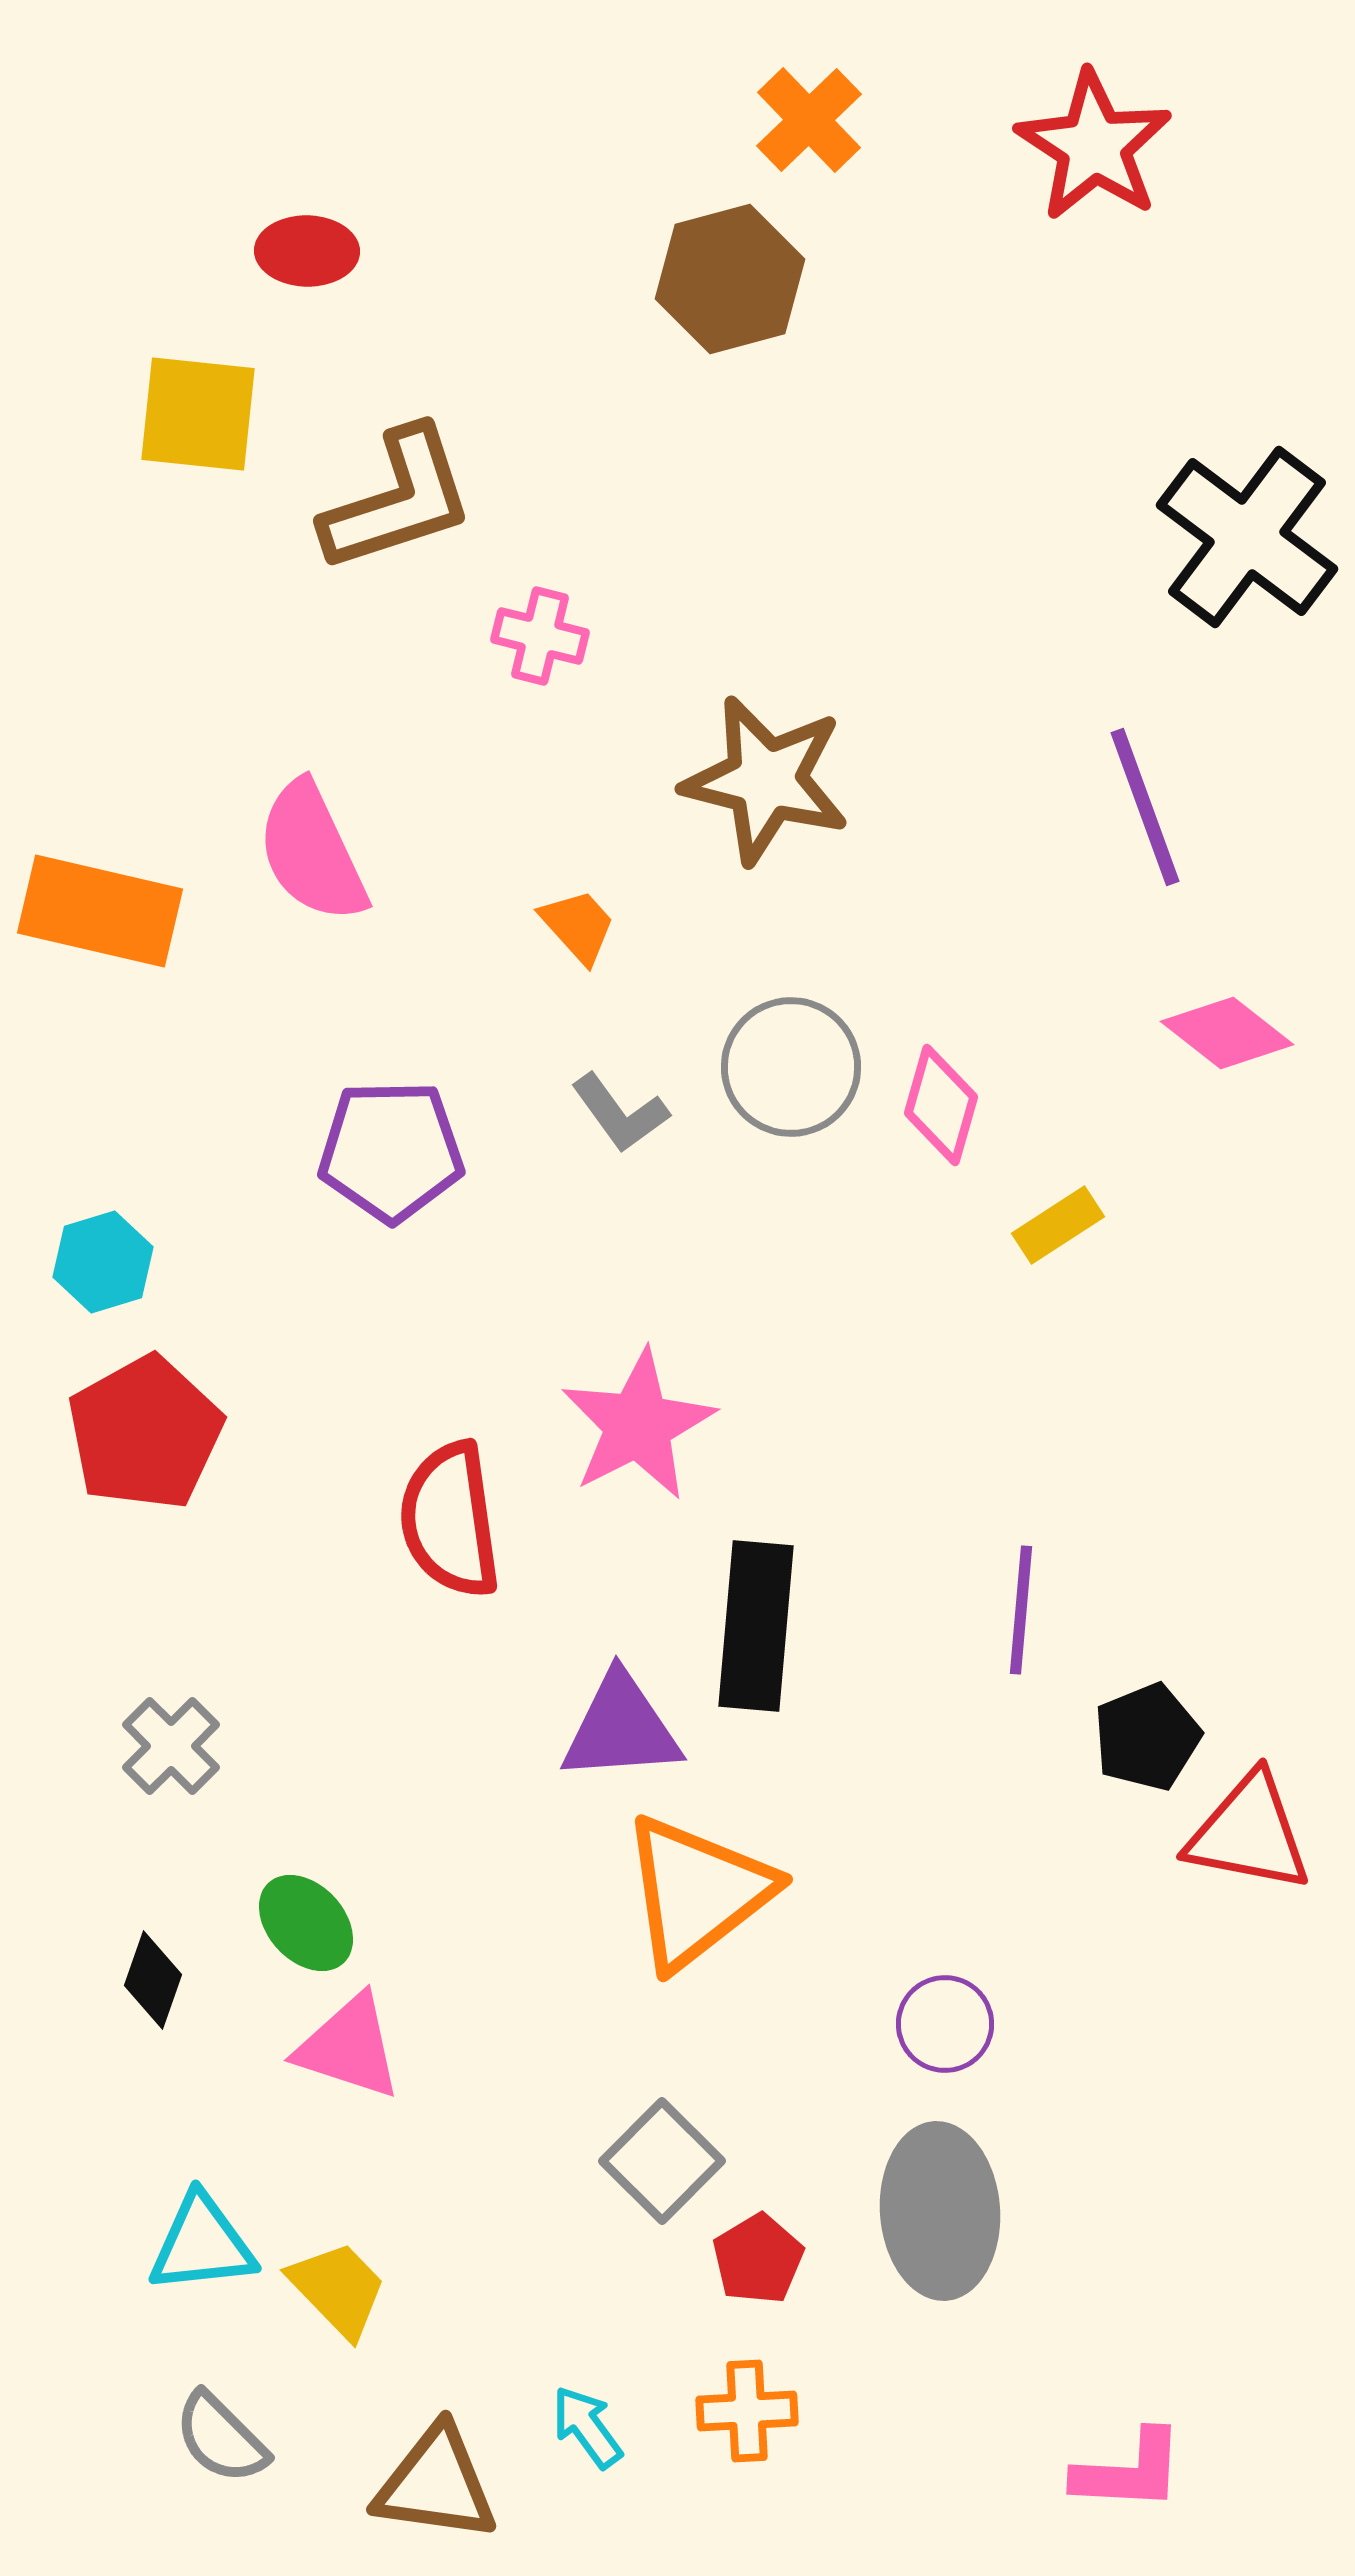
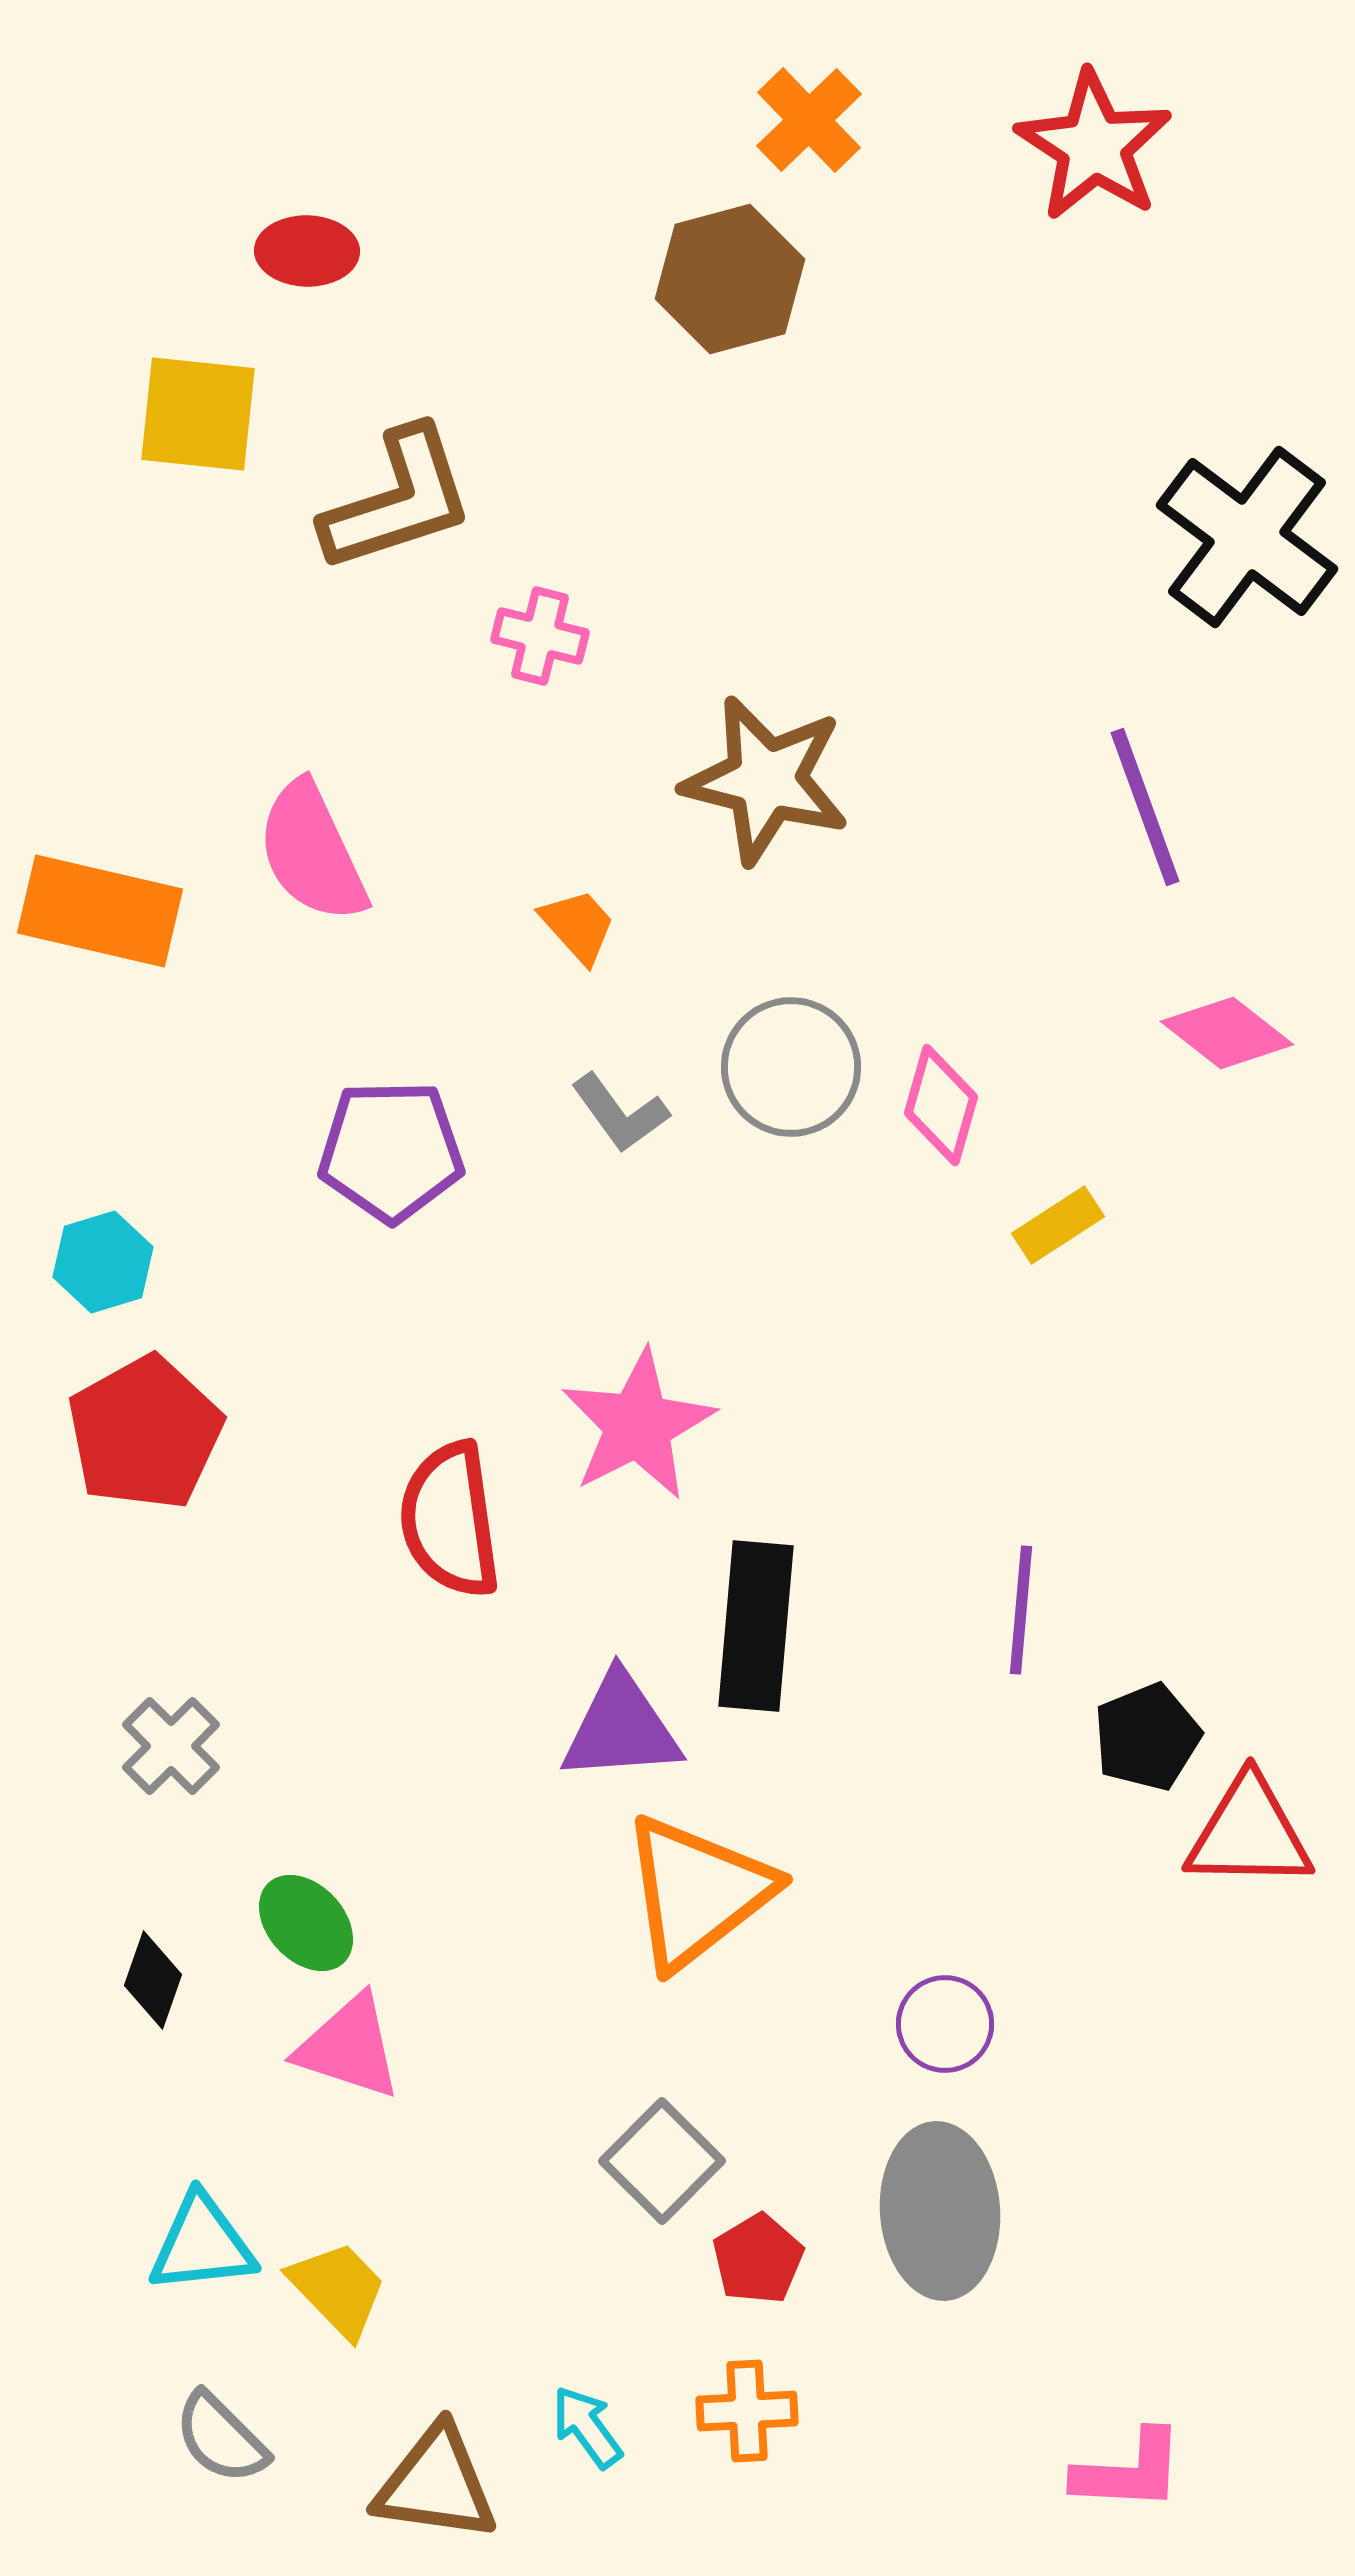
red triangle at (1249, 1833): rotated 10 degrees counterclockwise
